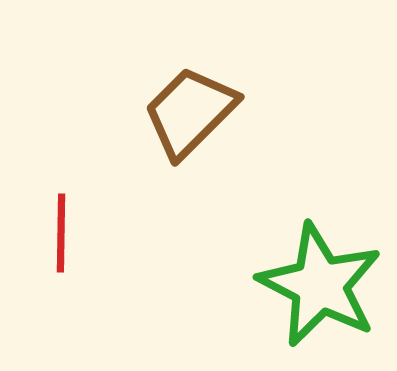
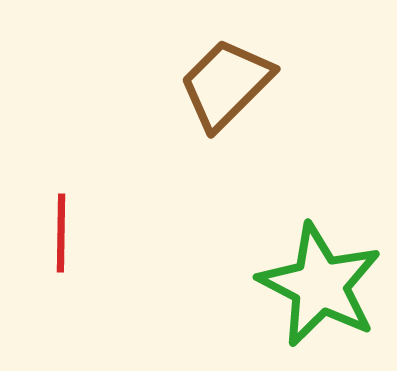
brown trapezoid: moved 36 px right, 28 px up
